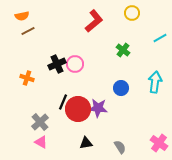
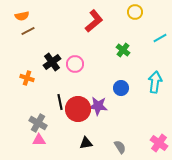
yellow circle: moved 3 px right, 1 px up
black cross: moved 5 px left, 2 px up; rotated 12 degrees counterclockwise
black line: moved 3 px left; rotated 35 degrees counterclockwise
purple star: moved 2 px up
gray cross: moved 2 px left, 1 px down; rotated 18 degrees counterclockwise
pink triangle: moved 2 px left, 2 px up; rotated 32 degrees counterclockwise
